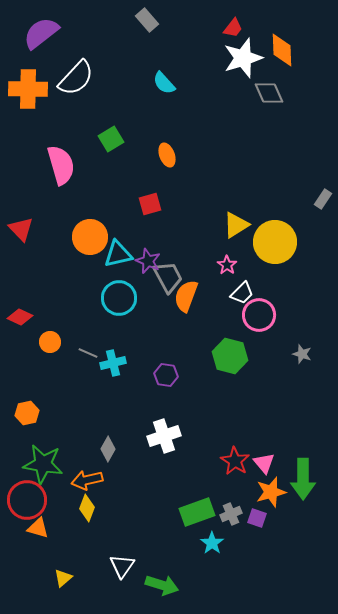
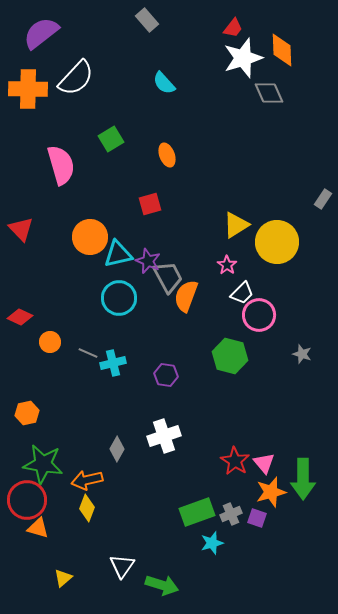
yellow circle at (275, 242): moved 2 px right
gray diamond at (108, 449): moved 9 px right
cyan star at (212, 543): rotated 20 degrees clockwise
